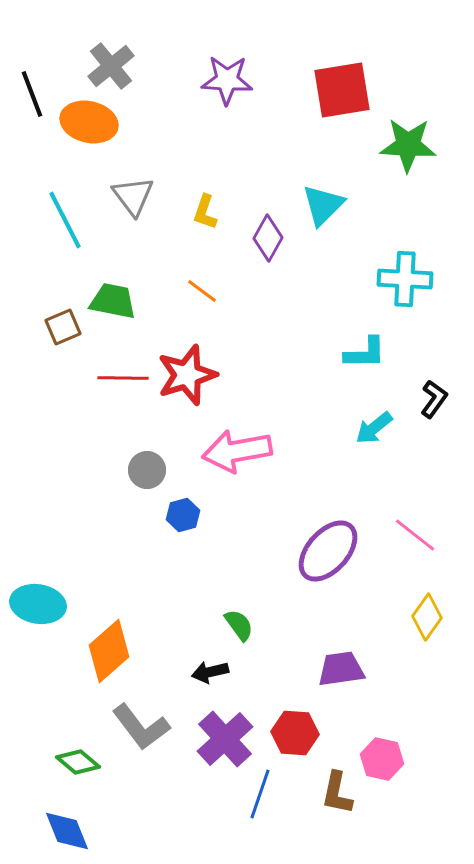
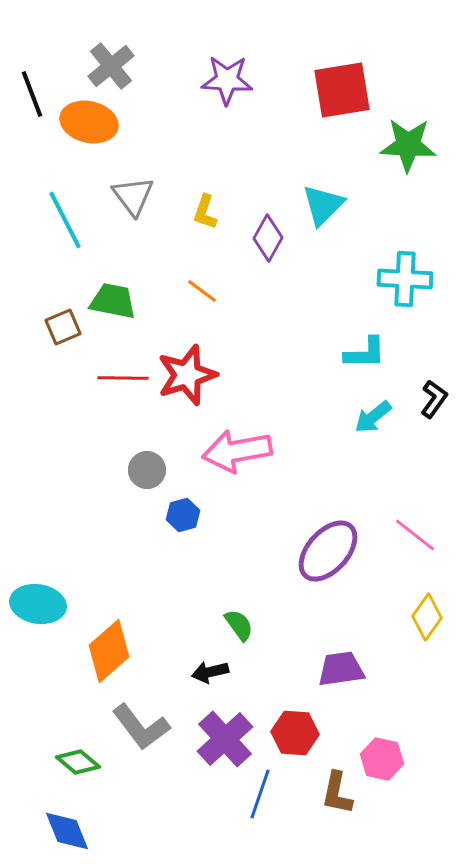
cyan arrow: moved 1 px left, 11 px up
